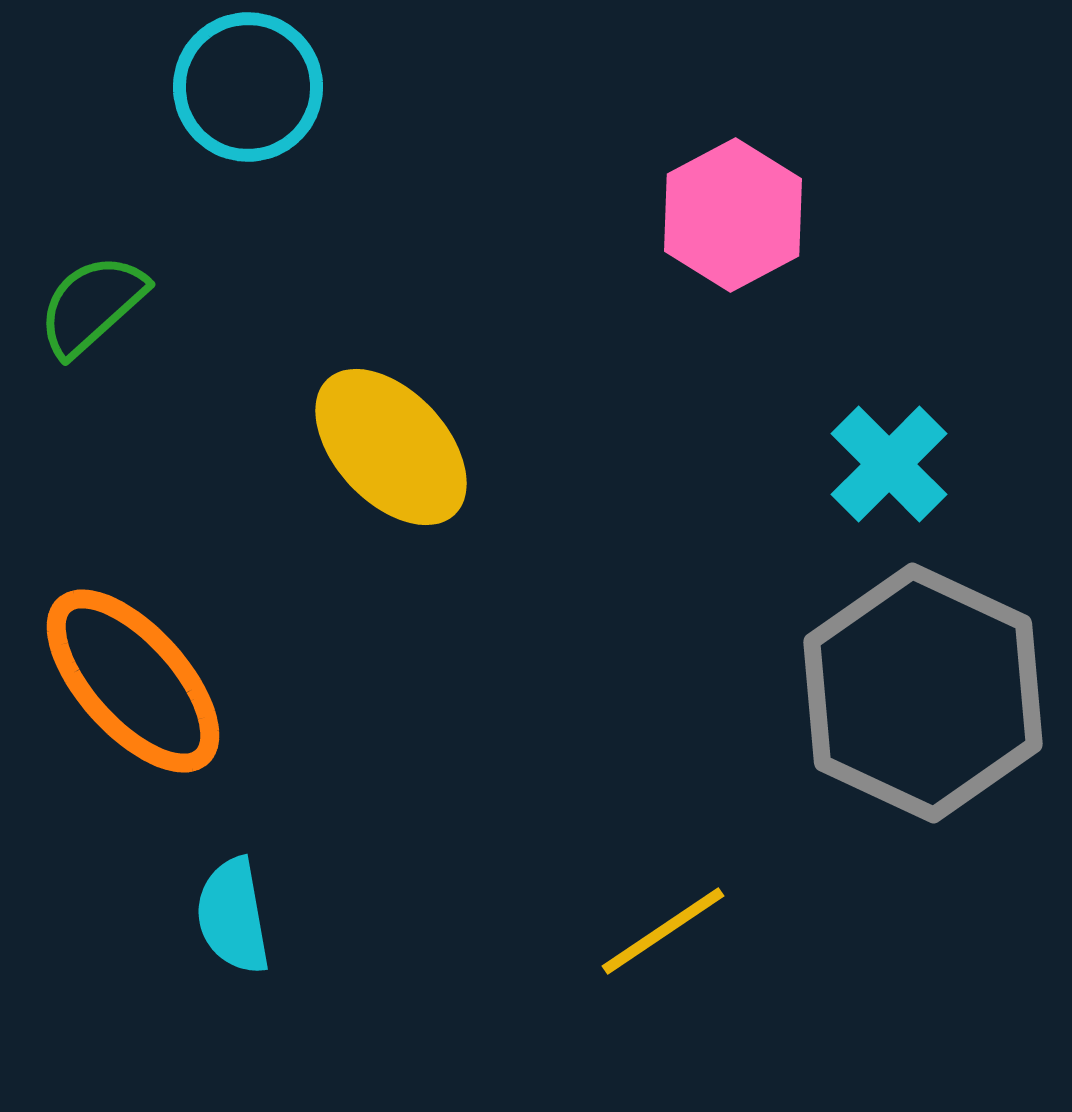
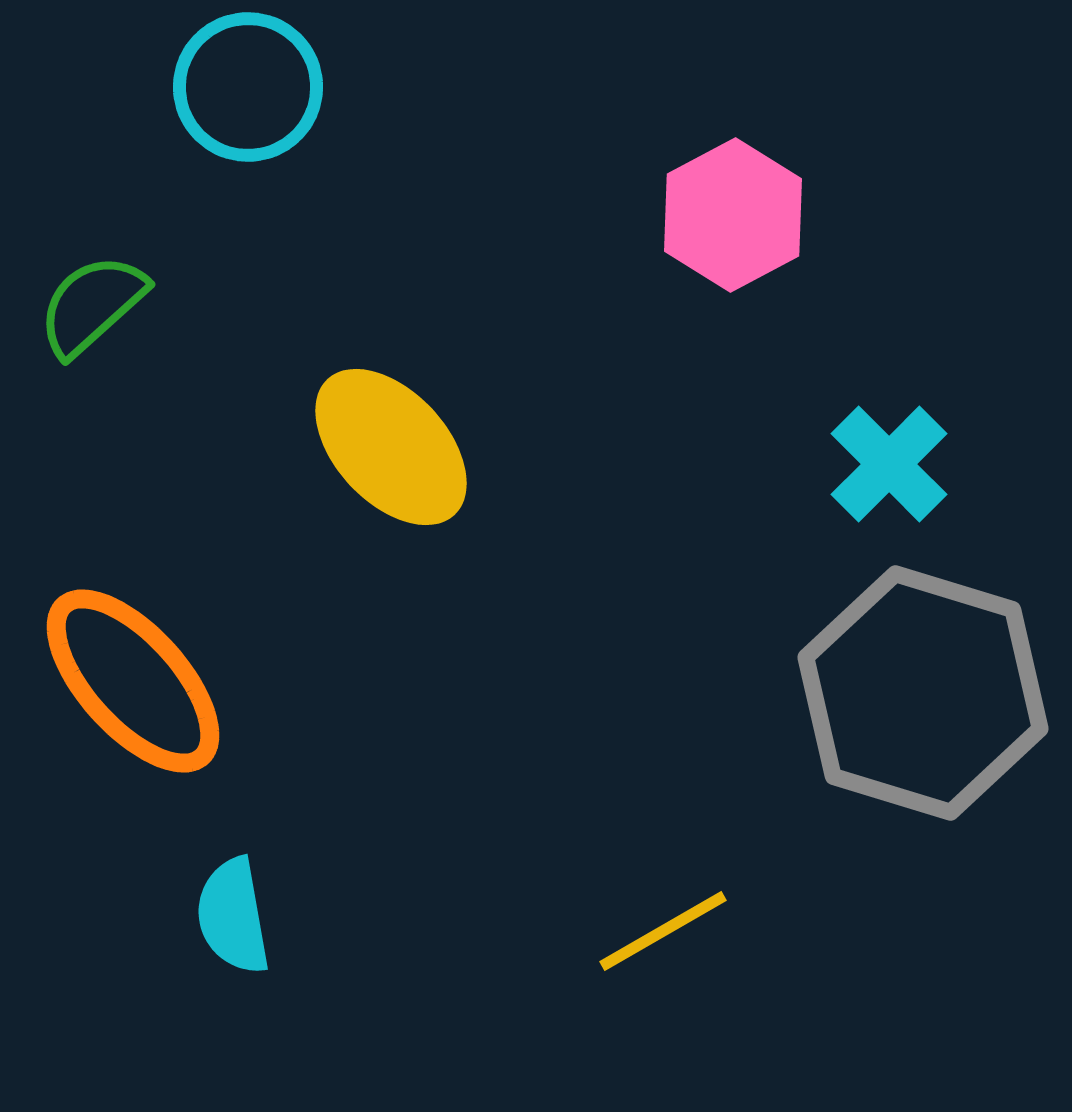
gray hexagon: rotated 8 degrees counterclockwise
yellow line: rotated 4 degrees clockwise
